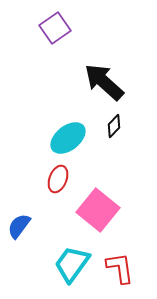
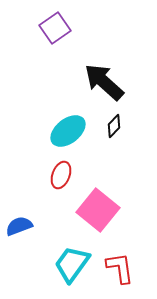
cyan ellipse: moved 7 px up
red ellipse: moved 3 px right, 4 px up
blue semicircle: rotated 32 degrees clockwise
